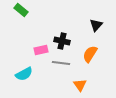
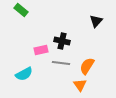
black triangle: moved 4 px up
orange semicircle: moved 3 px left, 12 px down
